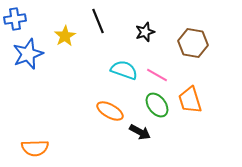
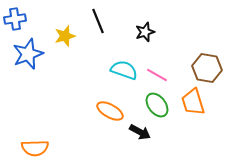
yellow star: rotated 15 degrees clockwise
brown hexagon: moved 14 px right, 25 px down
orange trapezoid: moved 3 px right, 2 px down
